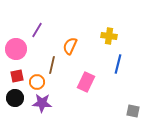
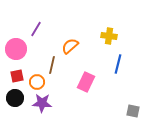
purple line: moved 1 px left, 1 px up
orange semicircle: rotated 24 degrees clockwise
